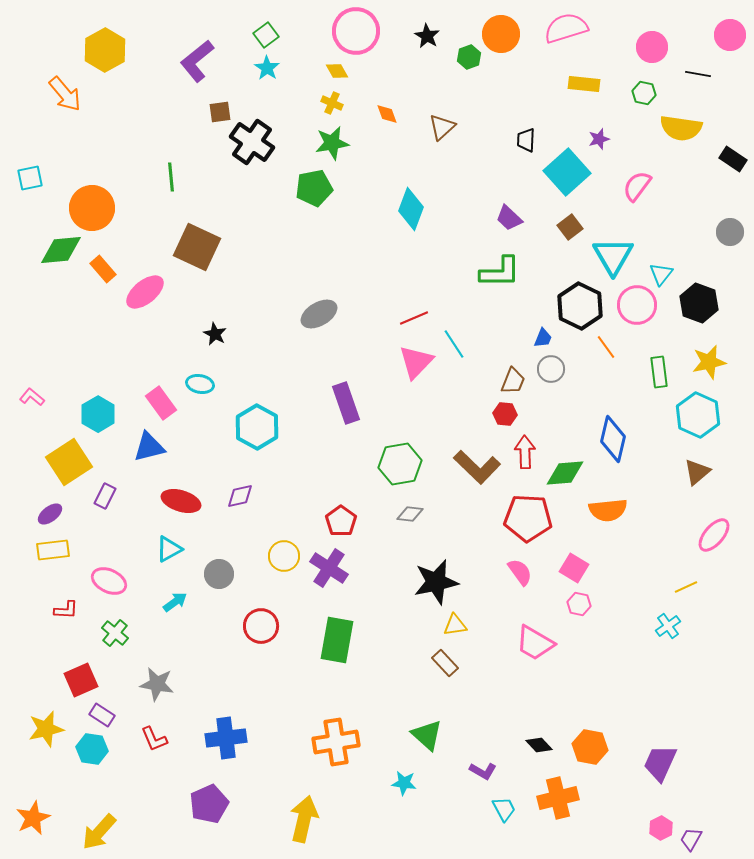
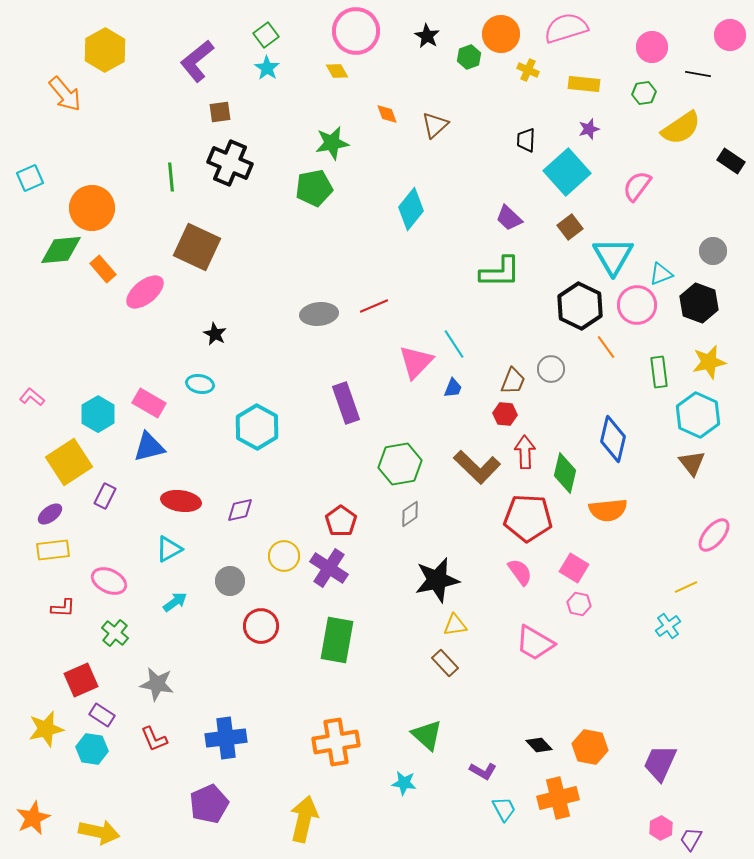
green hexagon at (644, 93): rotated 20 degrees counterclockwise
yellow cross at (332, 103): moved 196 px right, 33 px up
brown triangle at (442, 127): moved 7 px left, 2 px up
yellow semicircle at (681, 128): rotated 42 degrees counterclockwise
purple star at (599, 139): moved 10 px left, 10 px up
black cross at (252, 142): moved 22 px left, 21 px down; rotated 12 degrees counterclockwise
black rectangle at (733, 159): moved 2 px left, 2 px down
cyan square at (30, 178): rotated 12 degrees counterclockwise
cyan diamond at (411, 209): rotated 18 degrees clockwise
gray circle at (730, 232): moved 17 px left, 19 px down
cyan triangle at (661, 274): rotated 30 degrees clockwise
gray ellipse at (319, 314): rotated 24 degrees clockwise
red line at (414, 318): moved 40 px left, 12 px up
blue trapezoid at (543, 338): moved 90 px left, 50 px down
pink rectangle at (161, 403): moved 12 px left; rotated 24 degrees counterclockwise
brown triangle at (697, 472): moved 5 px left, 9 px up; rotated 28 degrees counterclockwise
green diamond at (565, 473): rotated 72 degrees counterclockwise
purple diamond at (240, 496): moved 14 px down
red ellipse at (181, 501): rotated 9 degrees counterclockwise
gray diamond at (410, 514): rotated 40 degrees counterclockwise
gray circle at (219, 574): moved 11 px right, 7 px down
black star at (436, 582): moved 1 px right, 2 px up
red L-shape at (66, 610): moved 3 px left, 2 px up
yellow arrow at (99, 832): rotated 120 degrees counterclockwise
